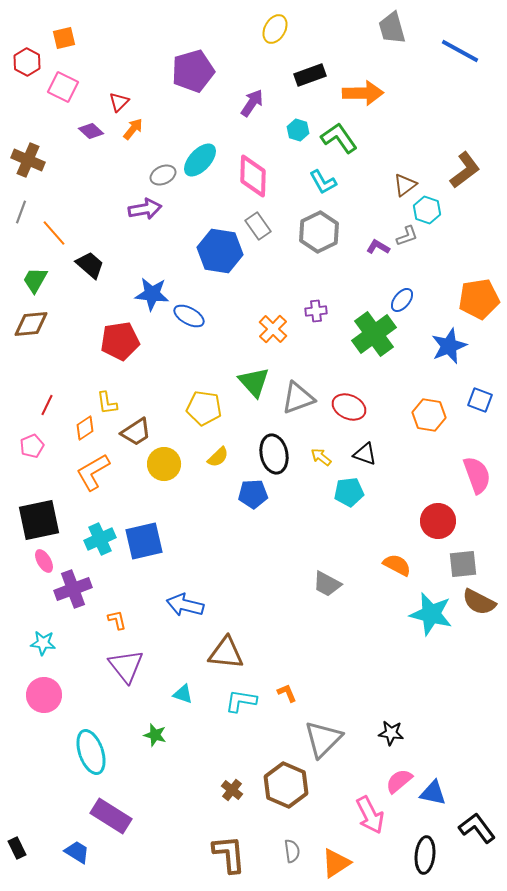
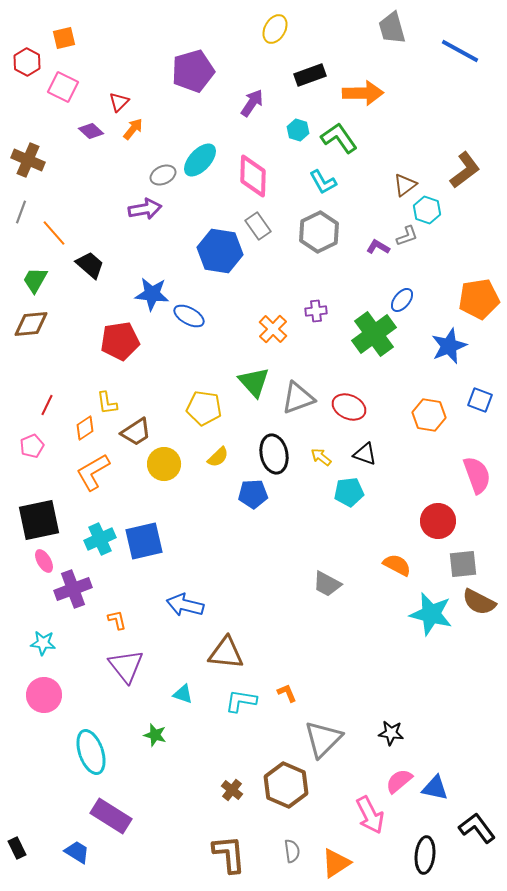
blue triangle at (433, 793): moved 2 px right, 5 px up
